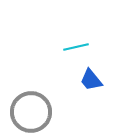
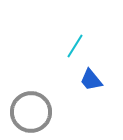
cyan line: moved 1 px left, 1 px up; rotated 45 degrees counterclockwise
